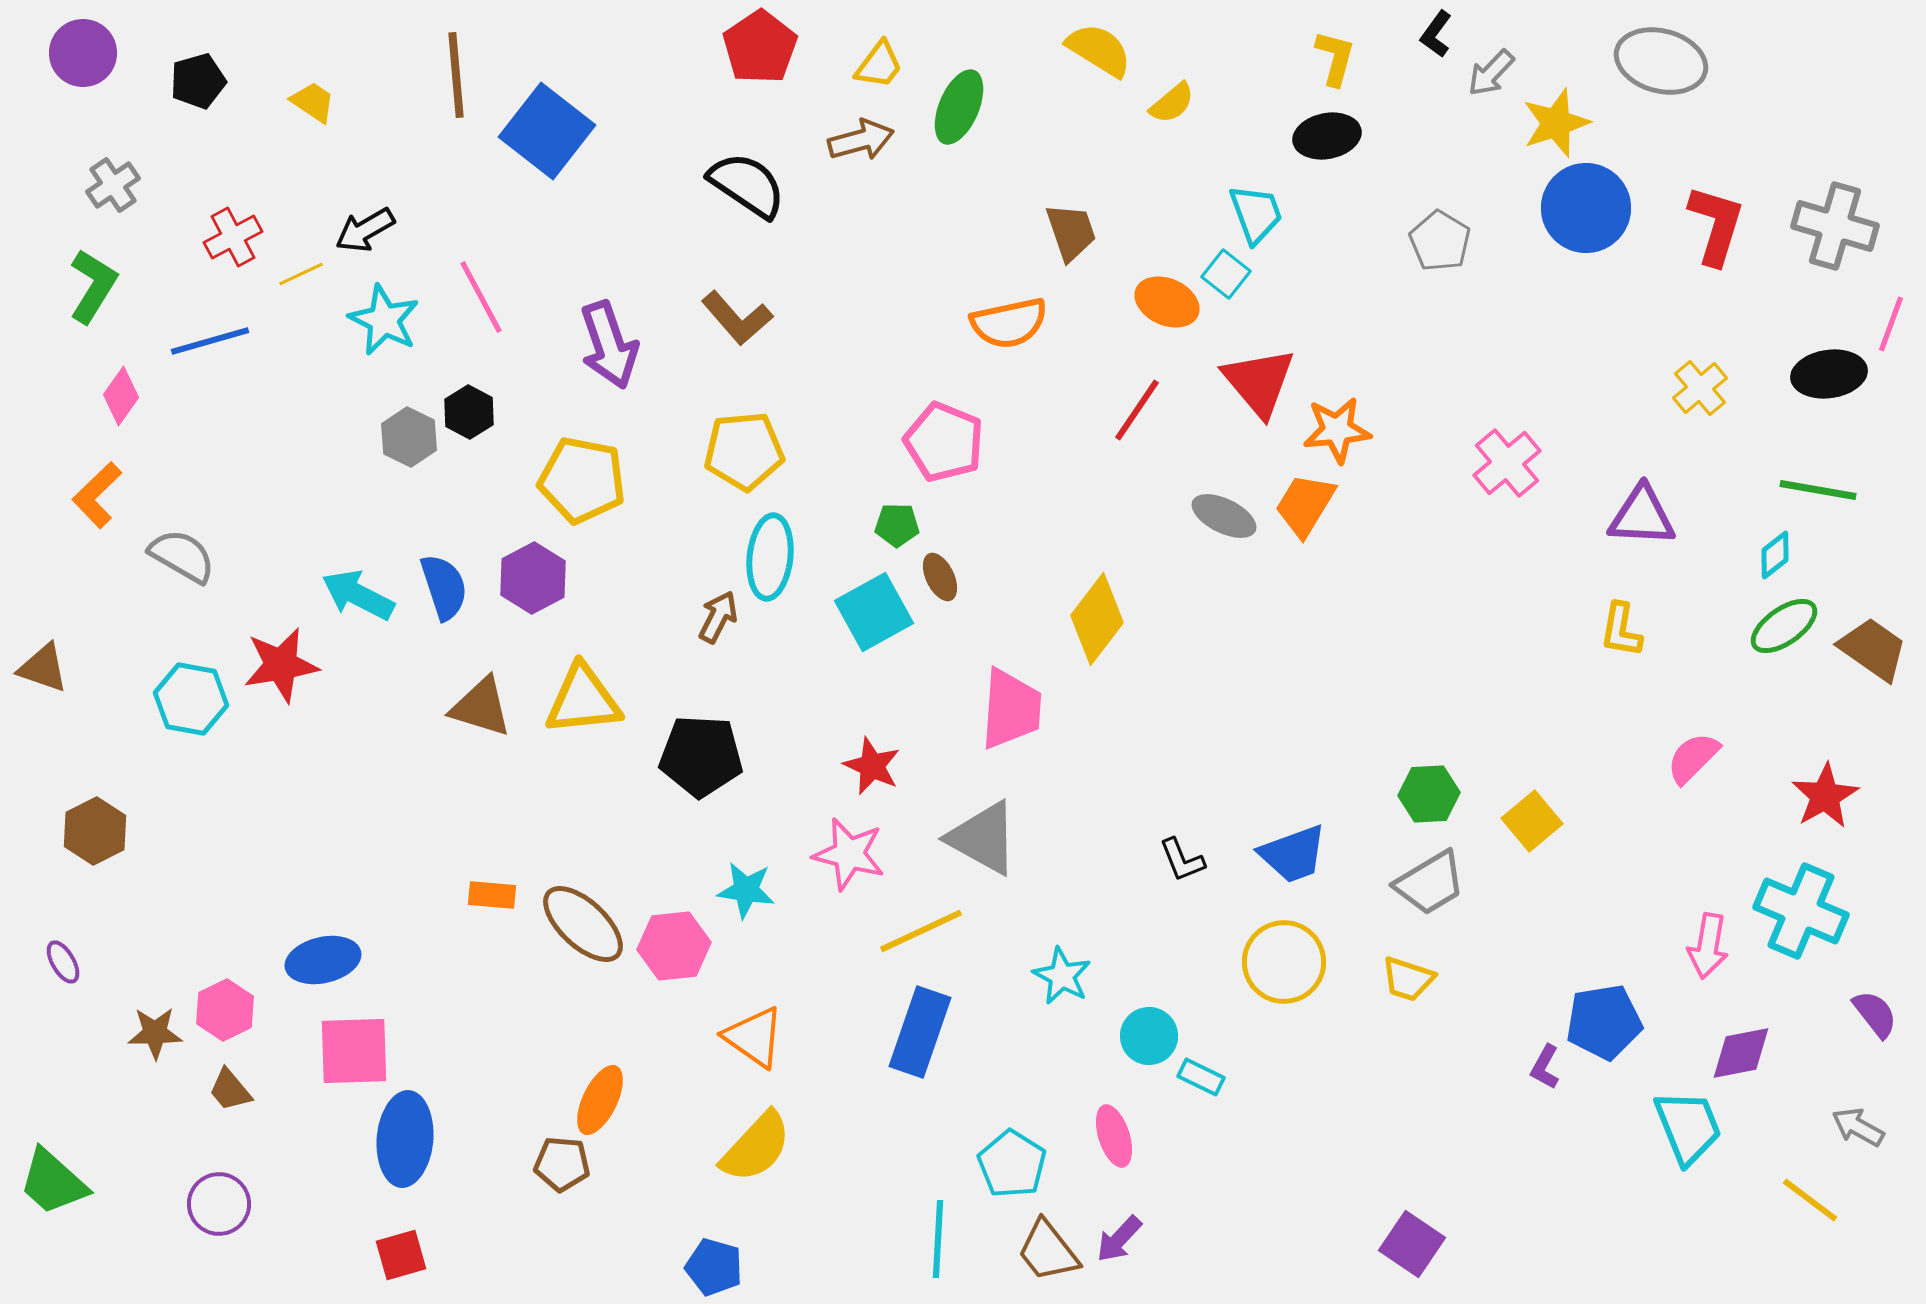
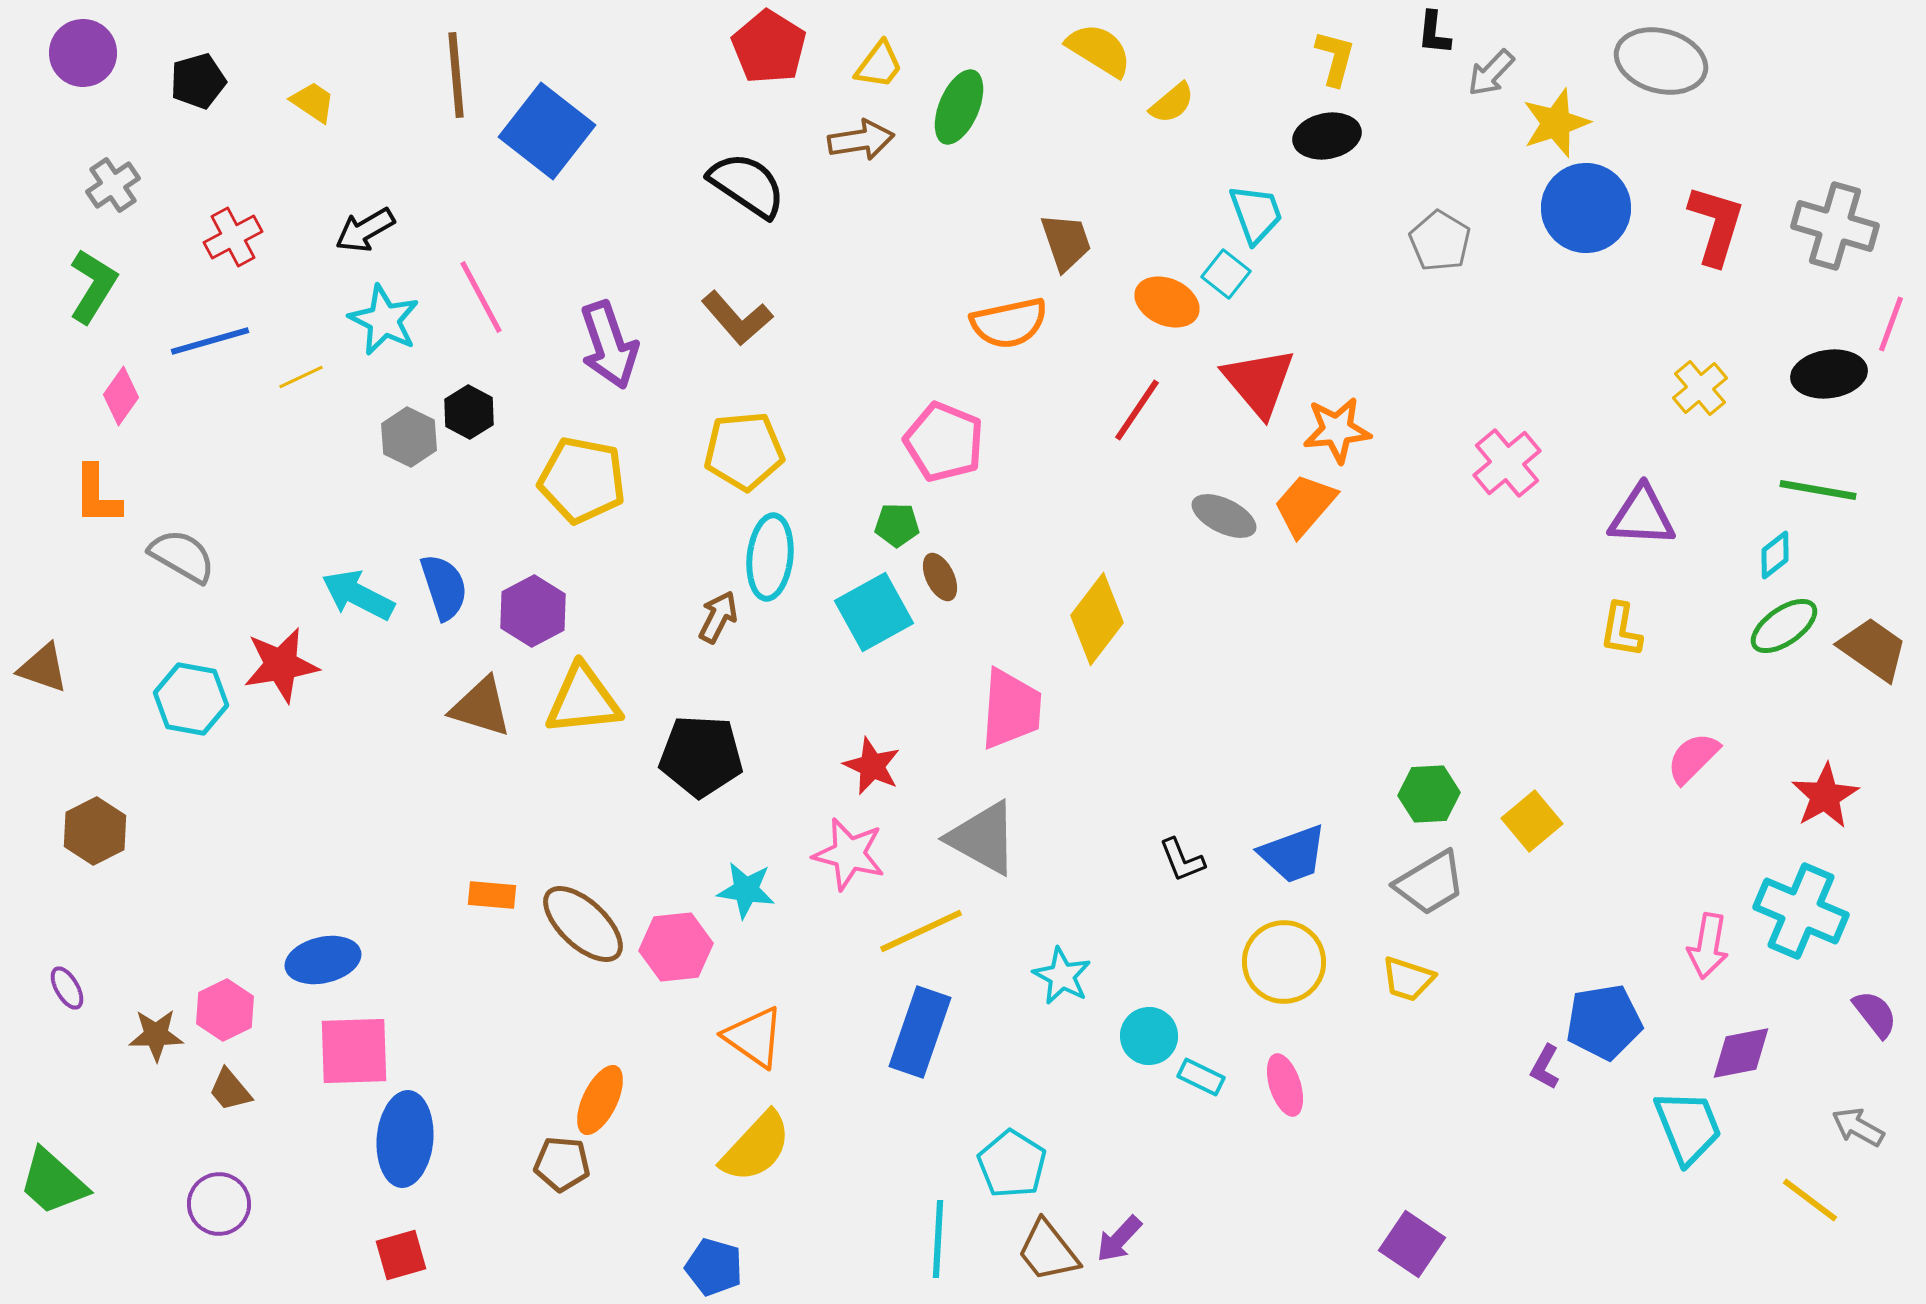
black L-shape at (1436, 34): moved 2 px left, 1 px up; rotated 30 degrees counterclockwise
red pentagon at (760, 47): moved 9 px right; rotated 6 degrees counterclockwise
brown arrow at (861, 140): rotated 6 degrees clockwise
brown trapezoid at (1071, 232): moved 5 px left, 10 px down
yellow line at (301, 274): moved 103 px down
orange L-shape at (97, 495): rotated 46 degrees counterclockwise
orange trapezoid at (1305, 505): rotated 10 degrees clockwise
purple hexagon at (533, 578): moved 33 px down
pink hexagon at (674, 946): moved 2 px right, 1 px down
purple ellipse at (63, 962): moved 4 px right, 26 px down
brown star at (155, 1033): moved 1 px right, 2 px down
pink ellipse at (1114, 1136): moved 171 px right, 51 px up
